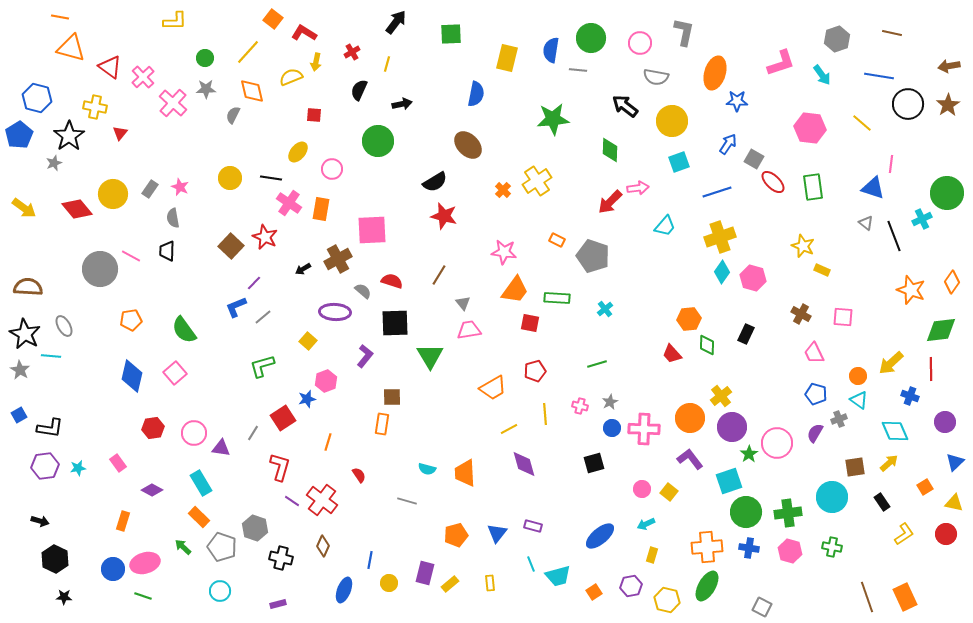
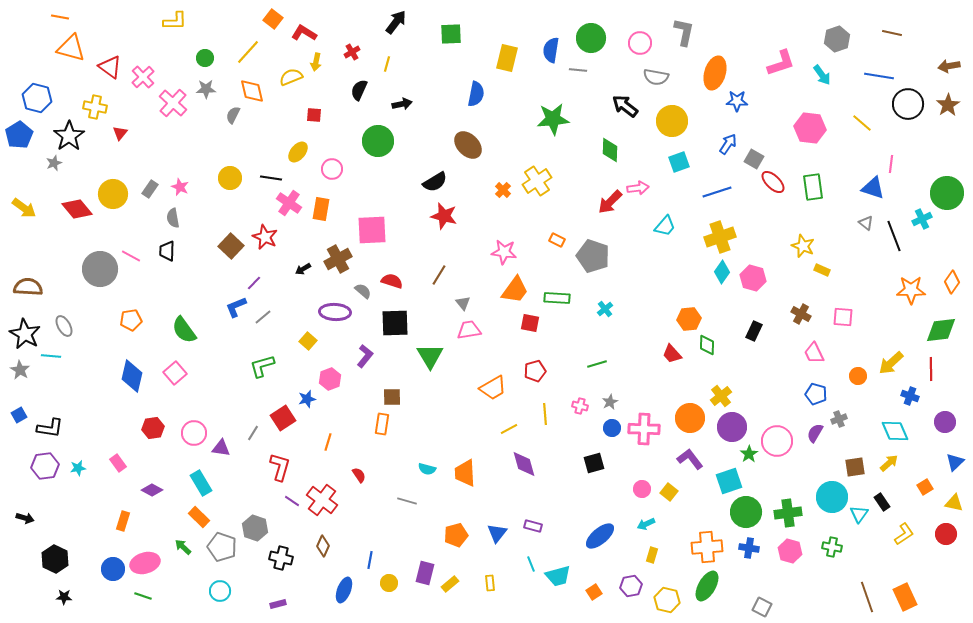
orange star at (911, 290): rotated 20 degrees counterclockwise
black rectangle at (746, 334): moved 8 px right, 3 px up
pink hexagon at (326, 381): moved 4 px right, 2 px up
cyan triangle at (859, 400): moved 114 px down; rotated 30 degrees clockwise
pink circle at (777, 443): moved 2 px up
black arrow at (40, 521): moved 15 px left, 3 px up
